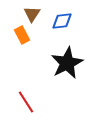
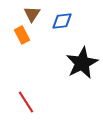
black star: moved 15 px right
